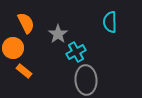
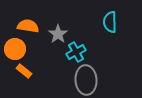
orange semicircle: moved 2 px right, 3 px down; rotated 55 degrees counterclockwise
orange circle: moved 2 px right, 1 px down
